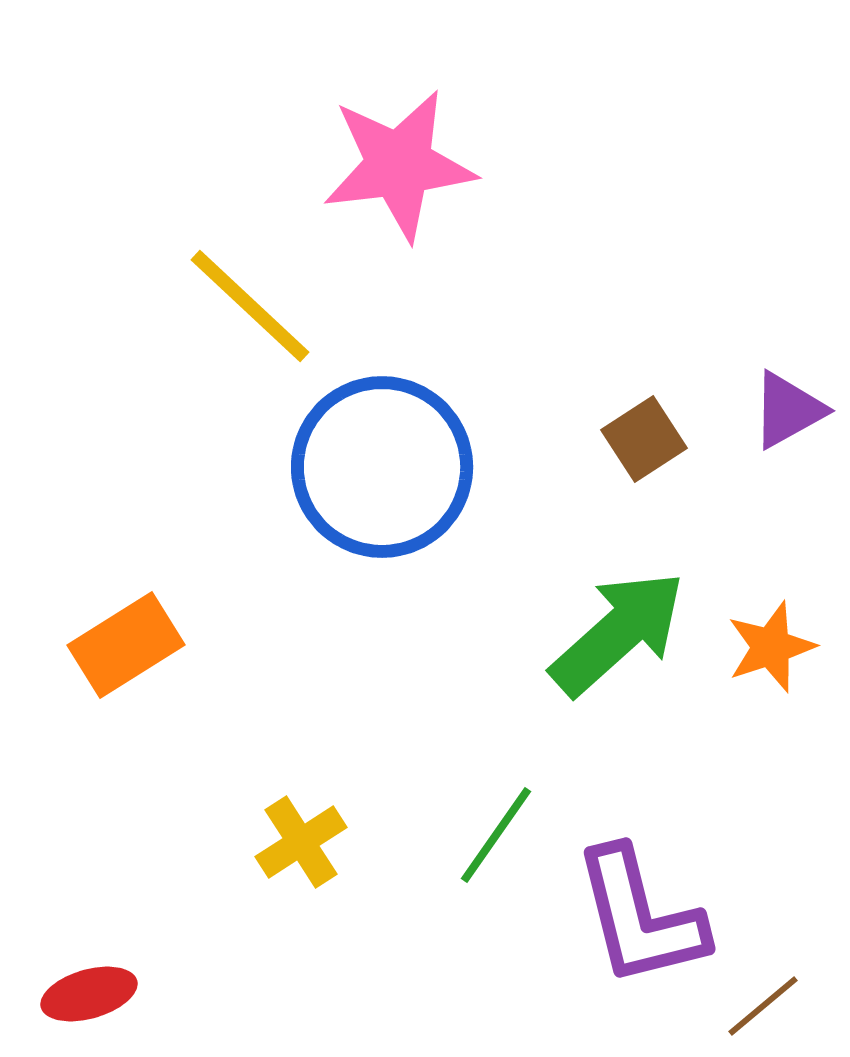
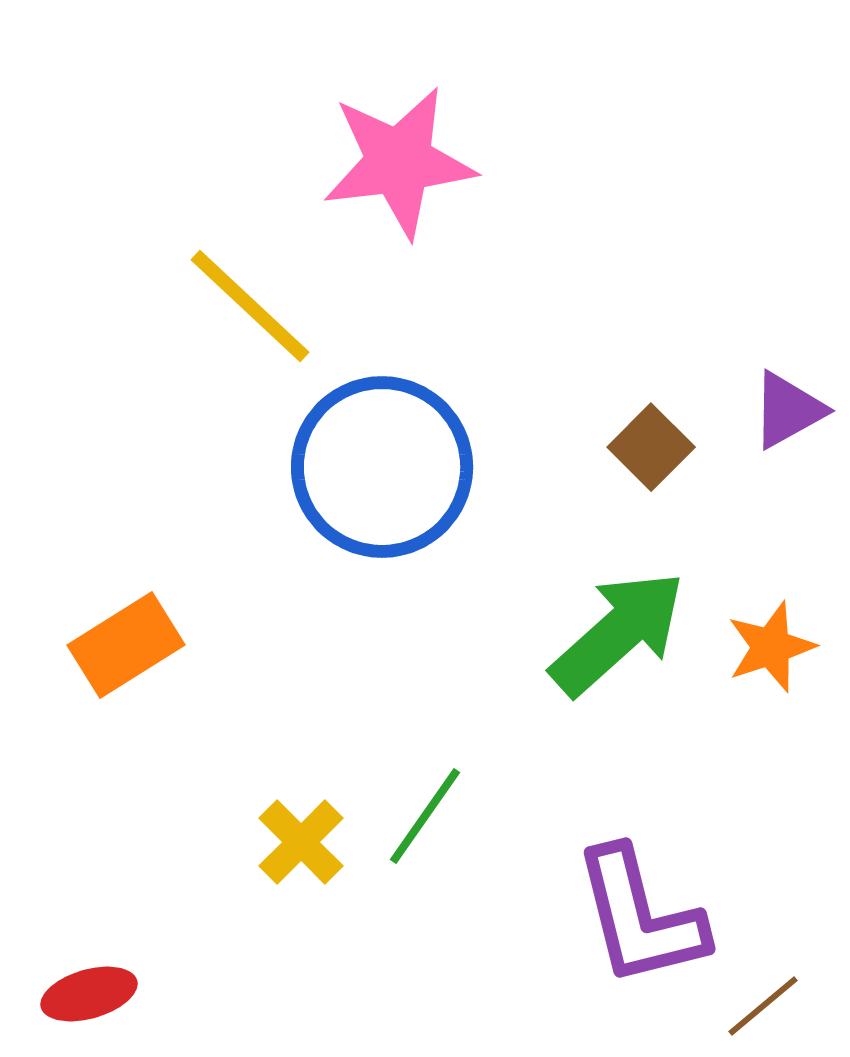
pink star: moved 3 px up
brown square: moved 7 px right, 8 px down; rotated 12 degrees counterclockwise
green line: moved 71 px left, 19 px up
yellow cross: rotated 12 degrees counterclockwise
